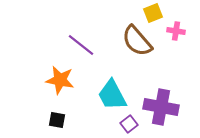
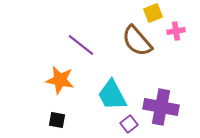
pink cross: rotated 18 degrees counterclockwise
